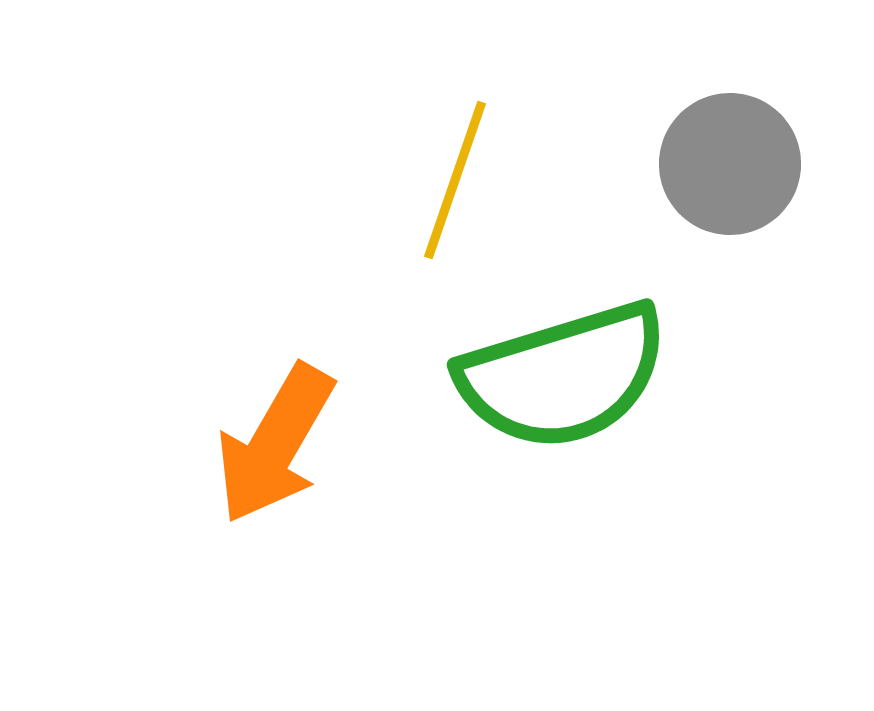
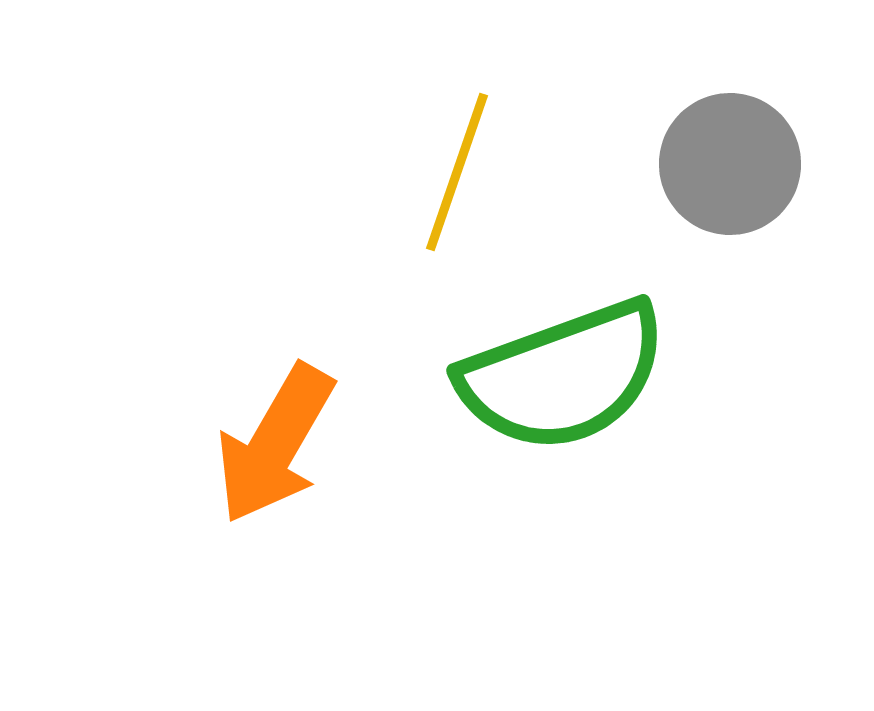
yellow line: moved 2 px right, 8 px up
green semicircle: rotated 3 degrees counterclockwise
